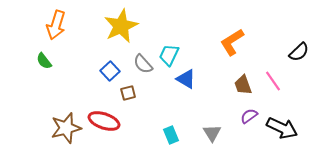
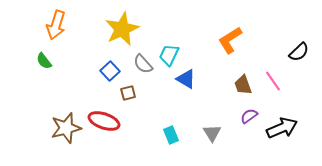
yellow star: moved 1 px right, 3 px down
orange L-shape: moved 2 px left, 2 px up
black arrow: rotated 48 degrees counterclockwise
